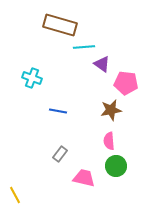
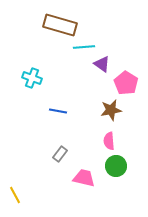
pink pentagon: rotated 25 degrees clockwise
